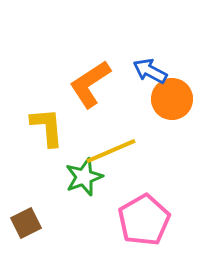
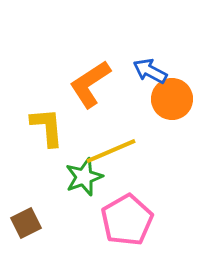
pink pentagon: moved 17 px left
